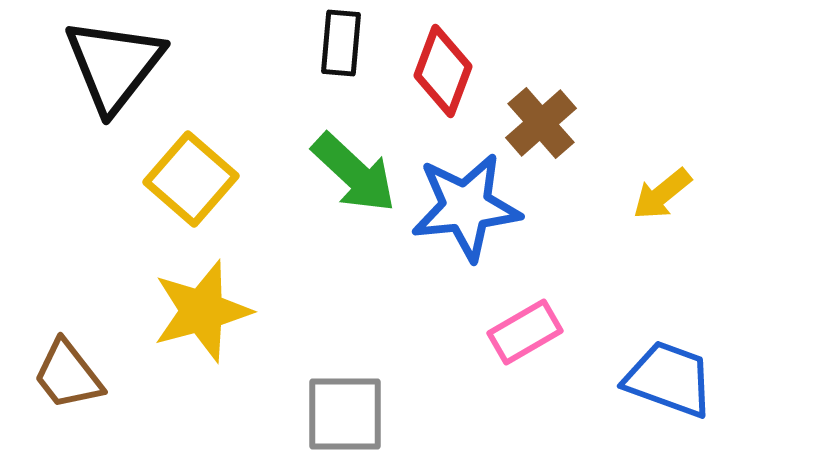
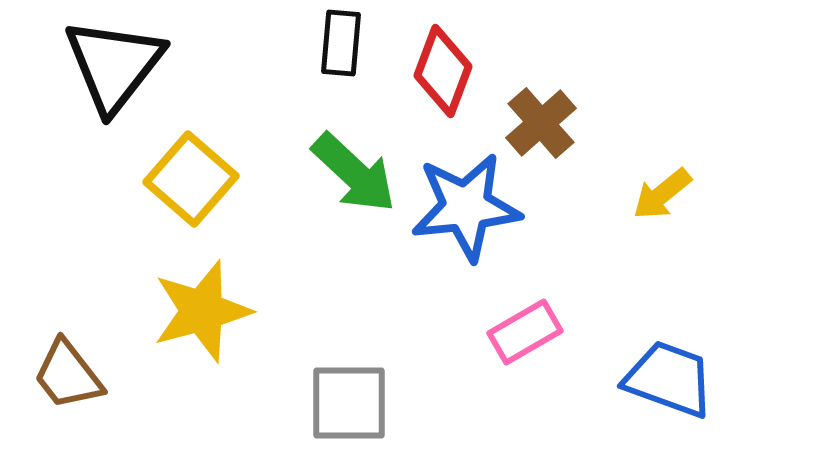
gray square: moved 4 px right, 11 px up
